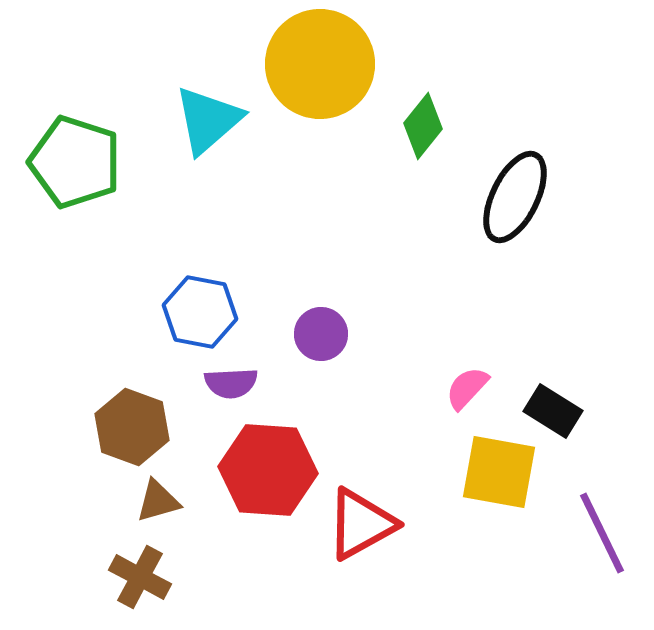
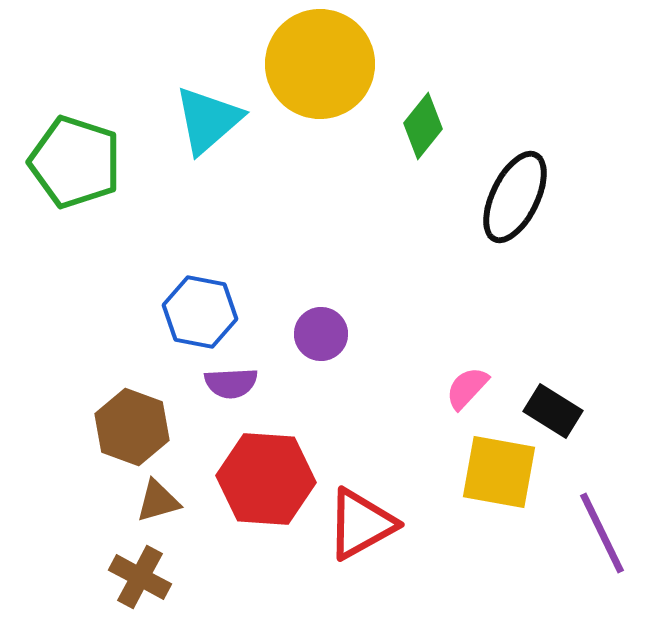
red hexagon: moved 2 px left, 9 px down
